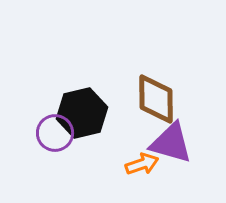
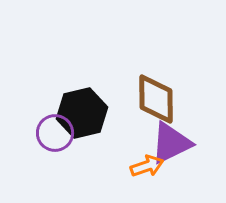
purple triangle: rotated 42 degrees counterclockwise
orange arrow: moved 5 px right, 2 px down
